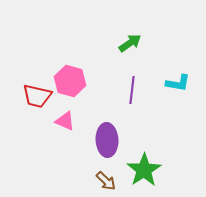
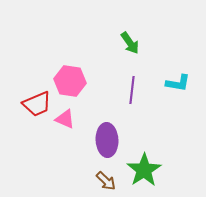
green arrow: rotated 90 degrees clockwise
pink hexagon: rotated 8 degrees counterclockwise
red trapezoid: moved 8 px down; rotated 36 degrees counterclockwise
pink triangle: moved 2 px up
